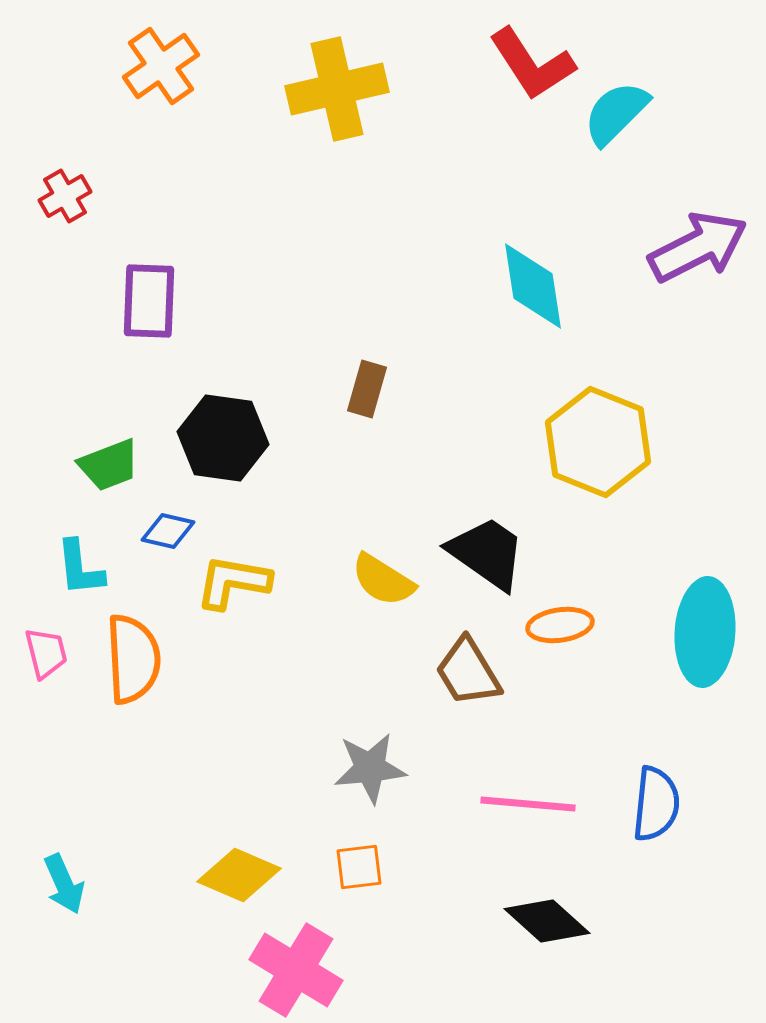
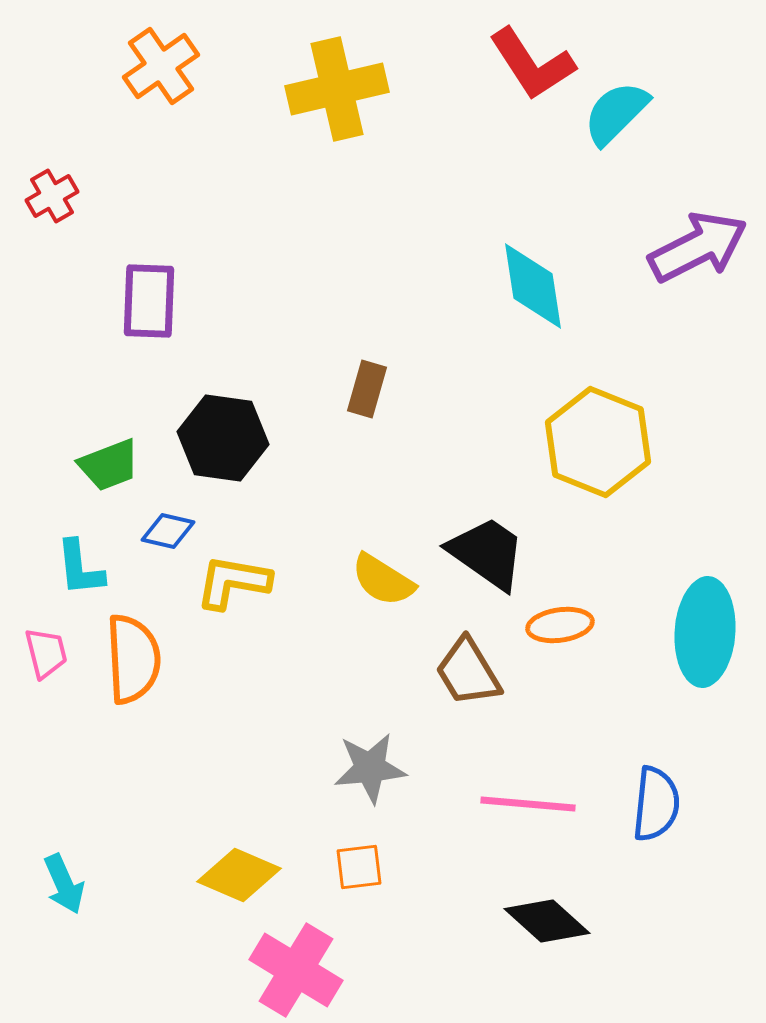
red cross: moved 13 px left
